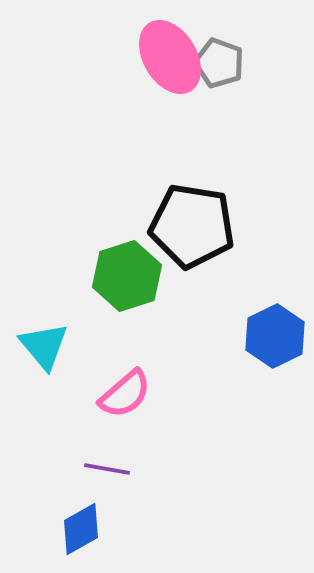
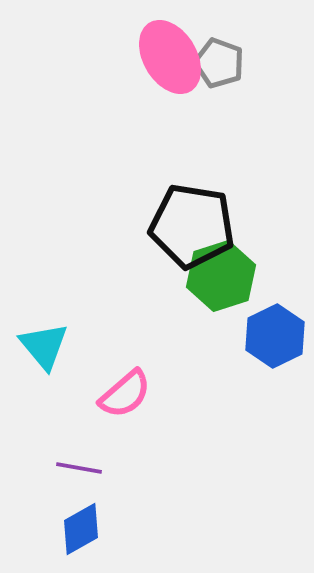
green hexagon: moved 94 px right
purple line: moved 28 px left, 1 px up
